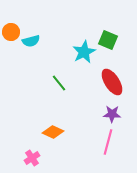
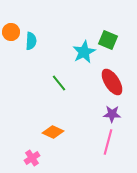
cyan semicircle: rotated 72 degrees counterclockwise
